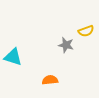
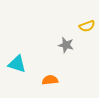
yellow semicircle: moved 1 px right, 5 px up
cyan triangle: moved 4 px right, 7 px down
